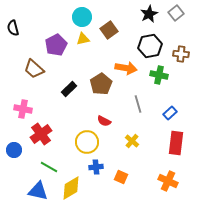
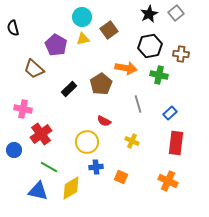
purple pentagon: rotated 15 degrees counterclockwise
yellow cross: rotated 16 degrees counterclockwise
